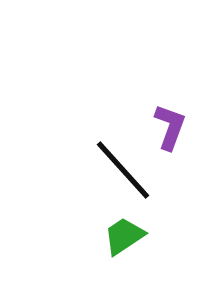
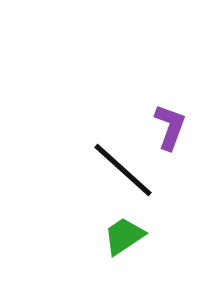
black line: rotated 6 degrees counterclockwise
